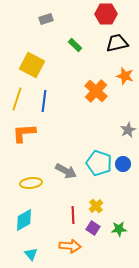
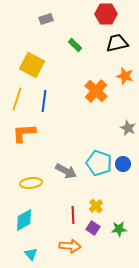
gray star: moved 2 px up; rotated 21 degrees counterclockwise
